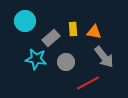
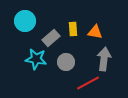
orange triangle: moved 1 px right
gray arrow: moved 2 px down; rotated 135 degrees counterclockwise
